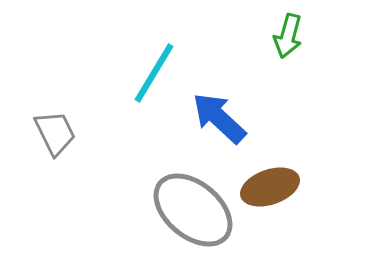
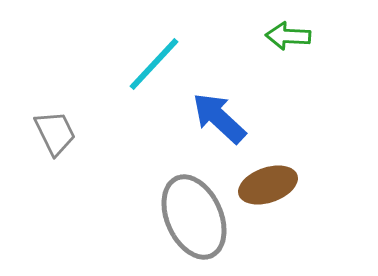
green arrow: rotated 78 degrees clockwise
cyan line: moved 9 px up; rotated 12 degrees clockwise
brown ellipse: moved 2 px left, 2 px up
gray ellipse: moved 1 px right, 7 px down; rotated 26 degrees clockwise
